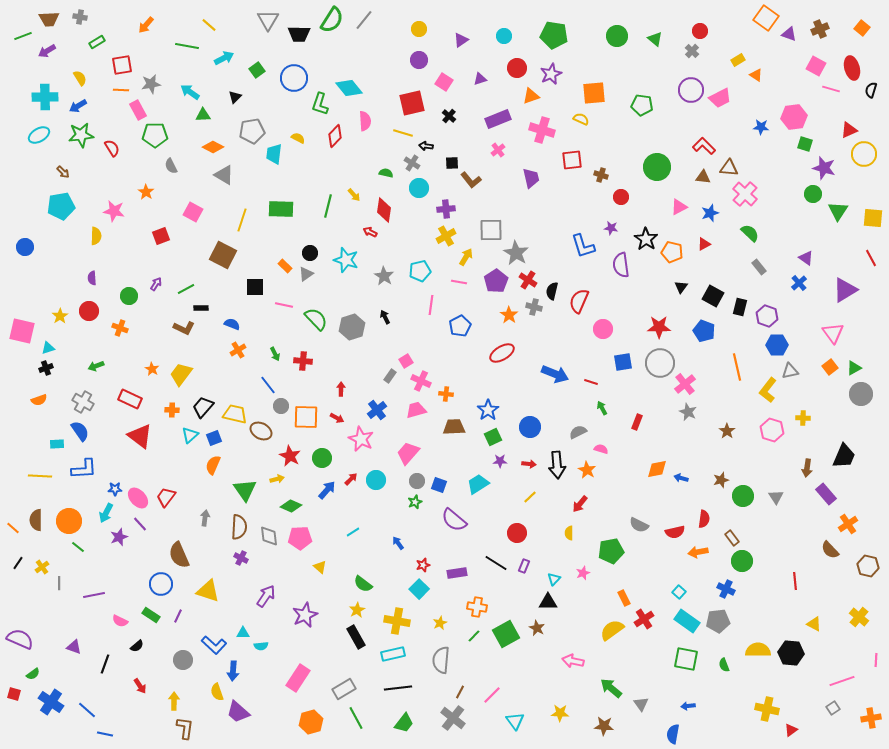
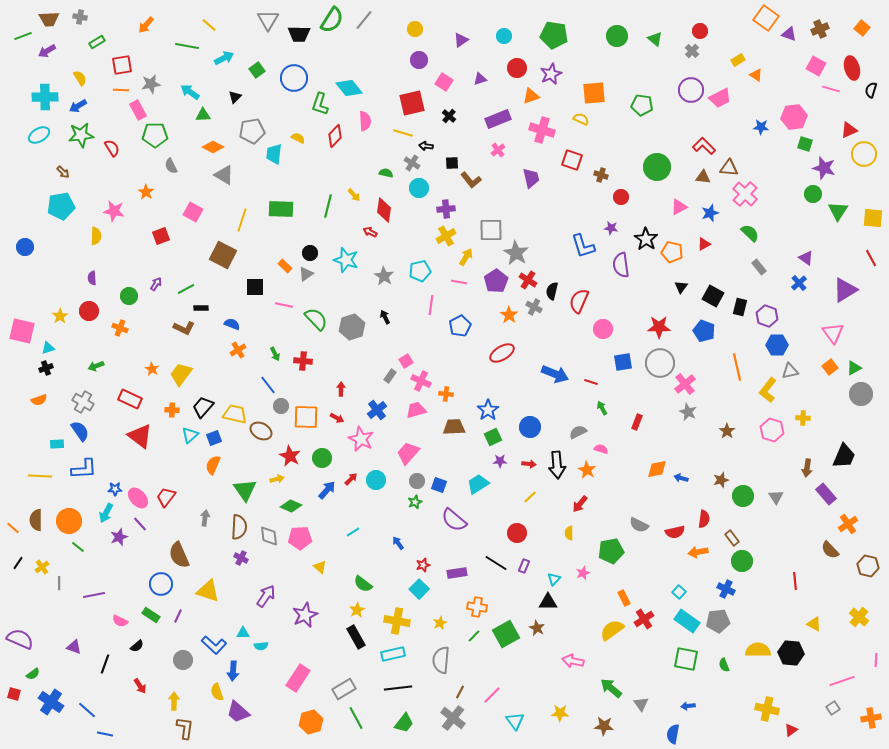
yellow circle at (419, 29): moved 4 px left
red square at (572, 160): rotated 25 degrees clockwise
gray cross at (534, 307): rotated 14 degrees clockwise
